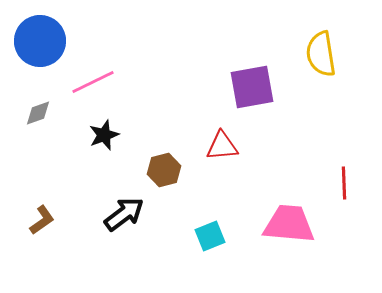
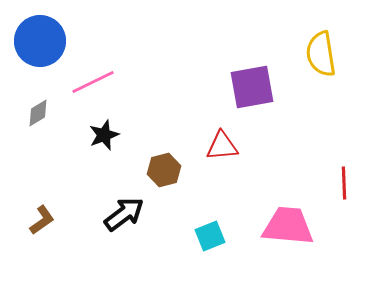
gray diamond: rotated 12 degrees counterclockwise
pink trapezoid: moved 1 px left, 2 px down
